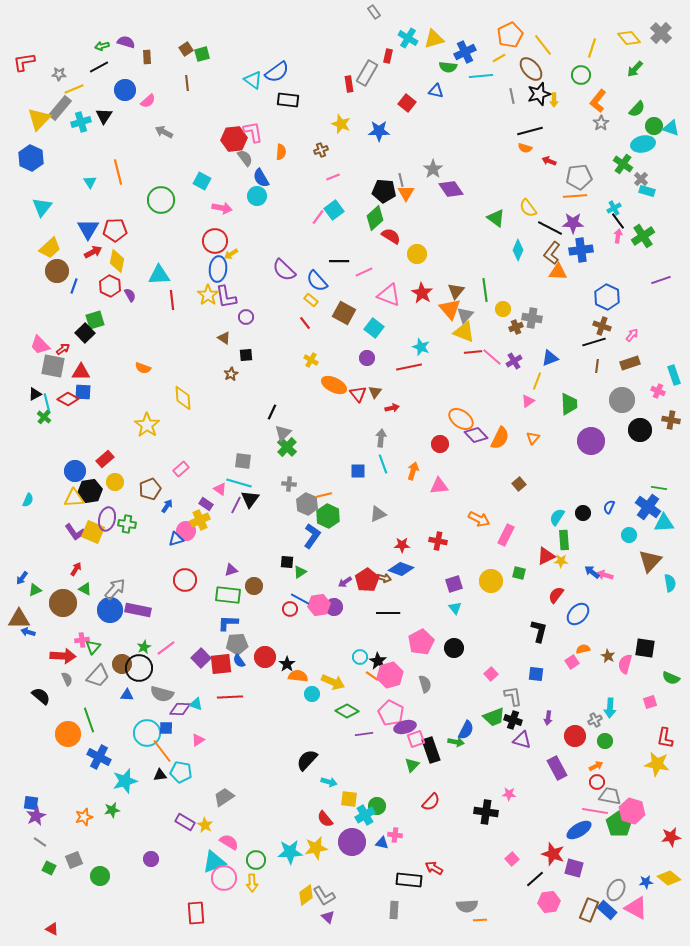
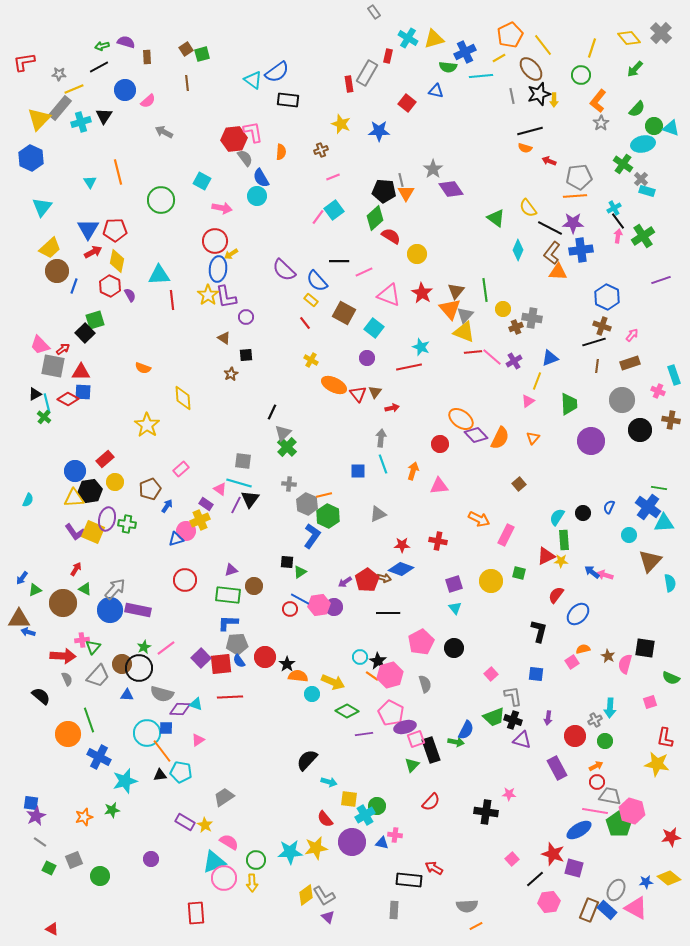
orange line at (480, 920): moved 4 px left, 6 px down; rotated 24 degrees counterclockwise
